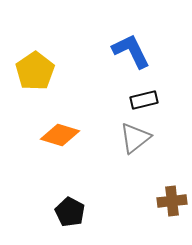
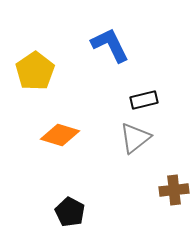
blue L-shape: moved 21 px left, 6 px up
brown cross: moved 2 px right, 11 px up
